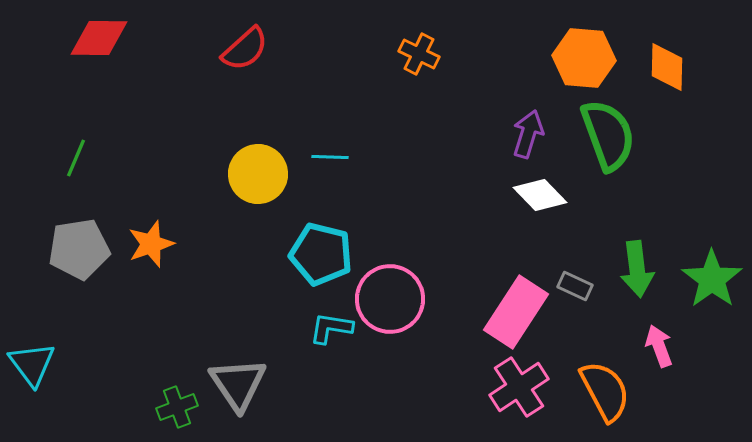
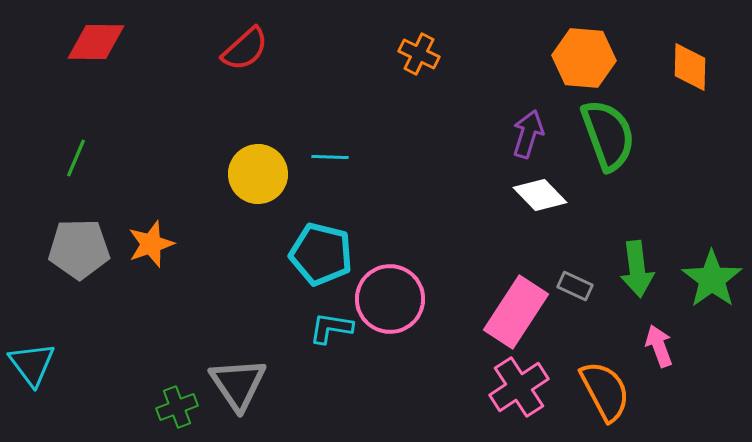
red diamond: moved 3 px left, 4 px down
orange diamond: moved 23 px right
gray pentagon: rotated 8 degrees clockwise
